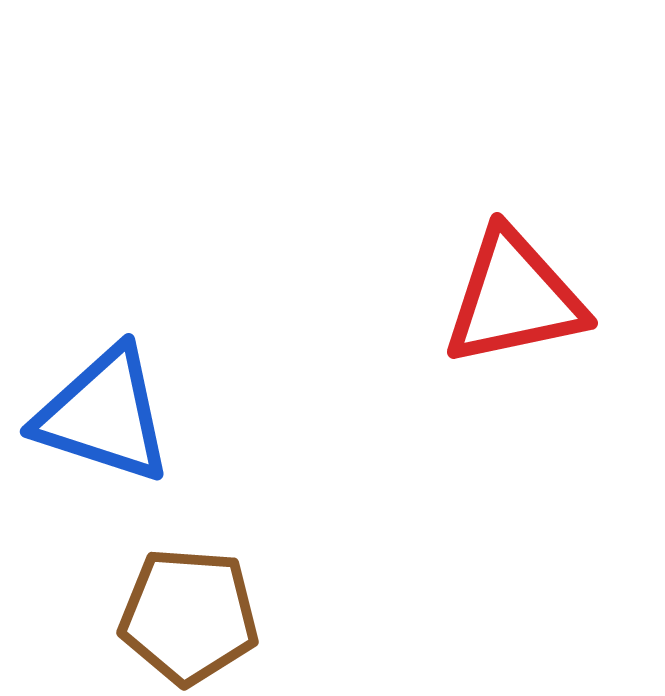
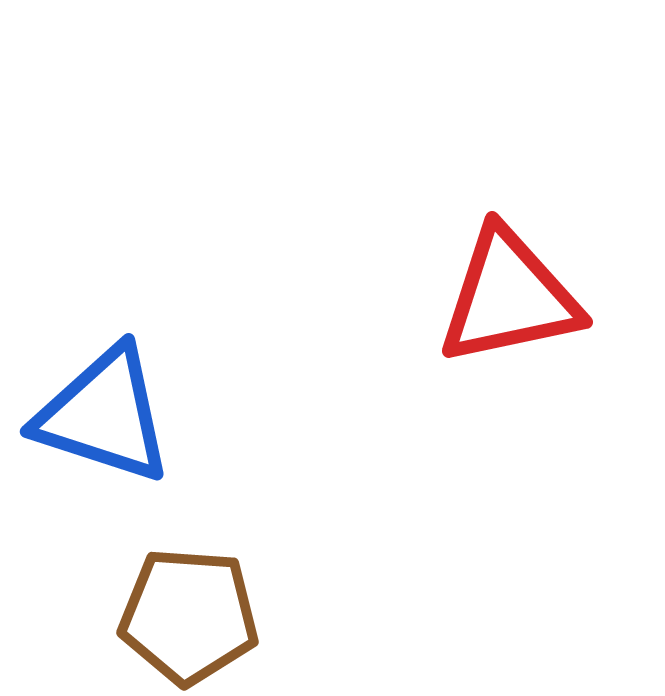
red triangle: moved 5 px left, 1 px up
